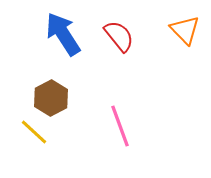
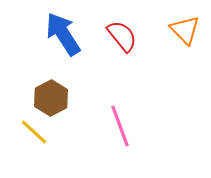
red semicircle: moved 3 px right
